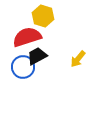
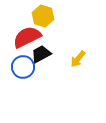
red semicircle: rotated 8 degrees counterclockwise
black trapezoid: moved 4 px right, 2 px up
